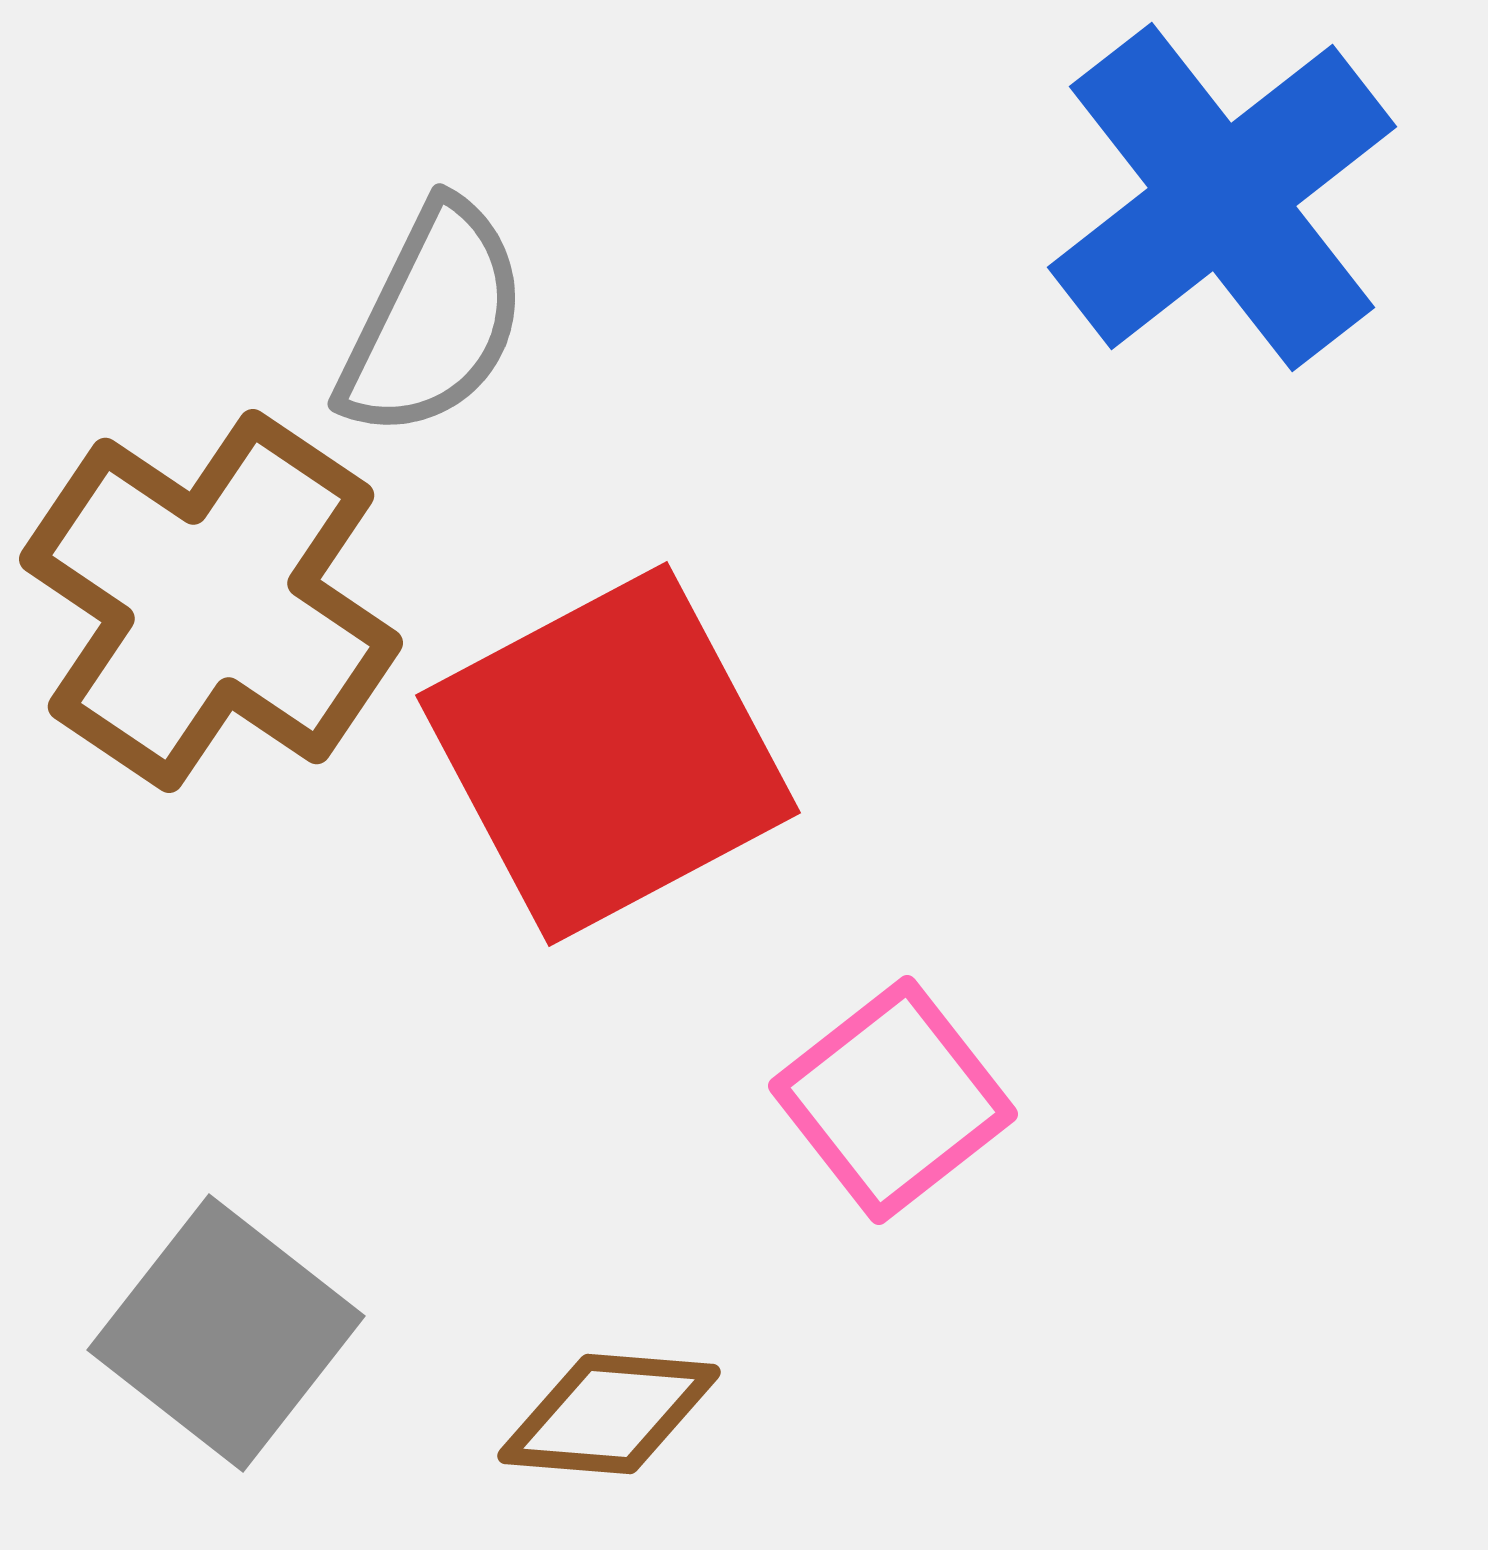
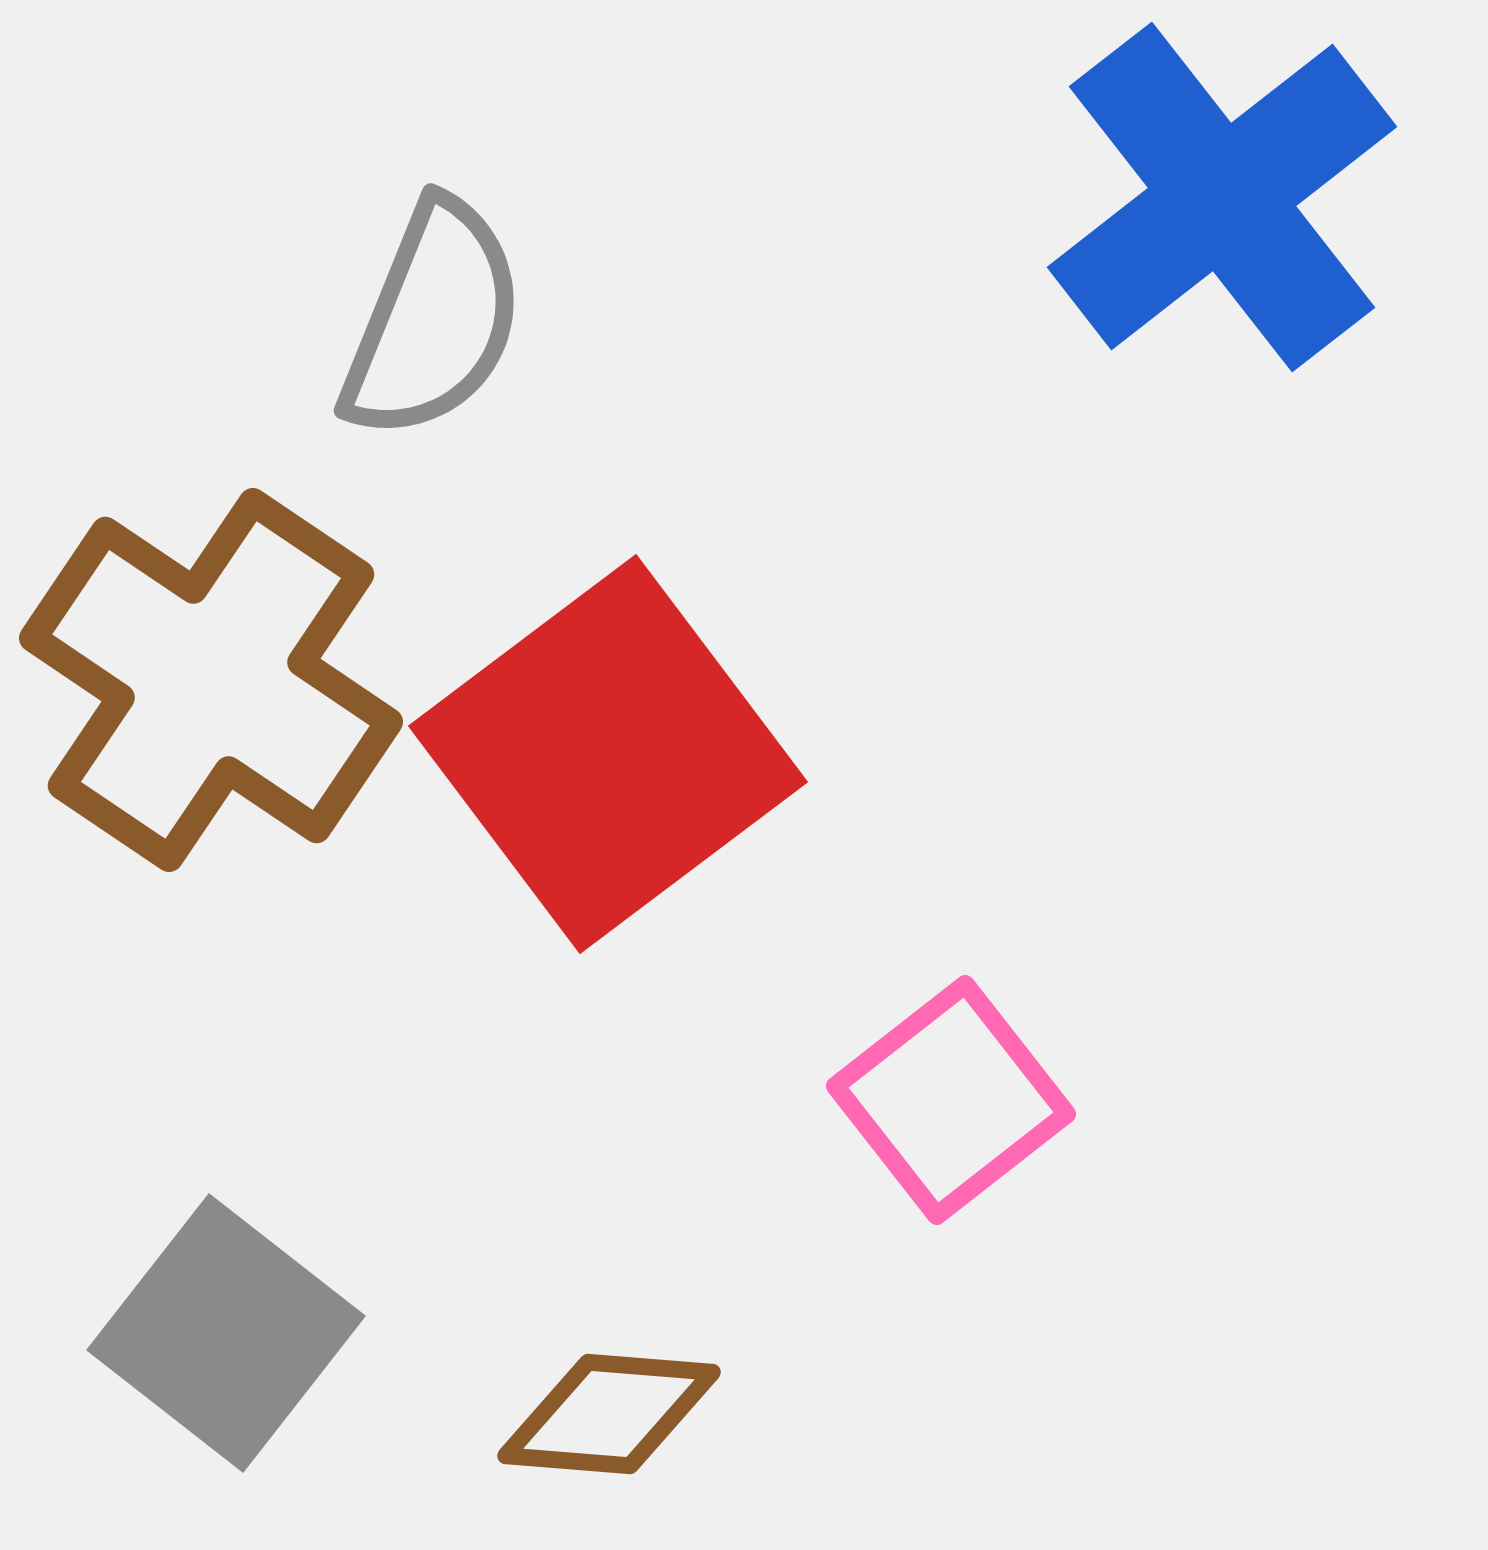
gray semicircle: rotated 4 degrees counterclockwise
brown cross: moved 79 px down
red square: rotated 9 degrees counterclockwise
pink square: moved 58 px right
